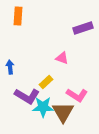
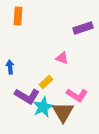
cyan star: rotated 25 degrees counterclockwise
